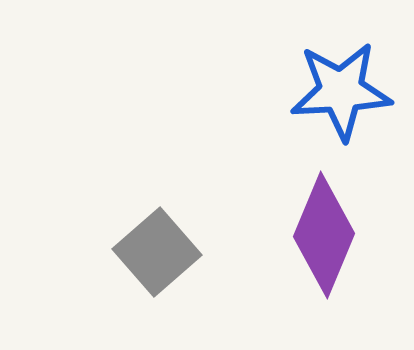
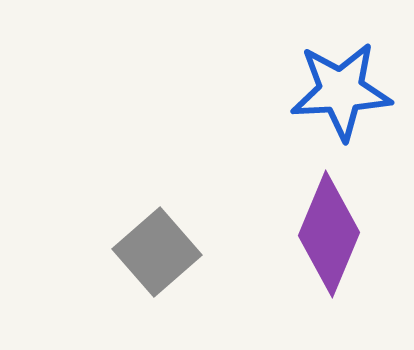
purple diamond: moved 5 px right, 1 px up
